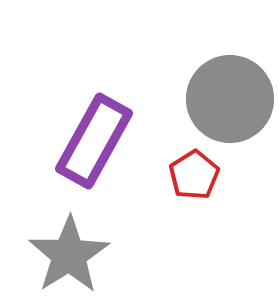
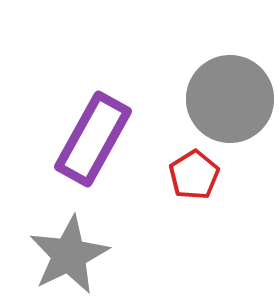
purple rectangle: moved 1 px left, 2 px up
gray star: rotated 6 degrees clockwise
